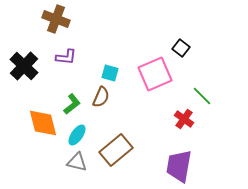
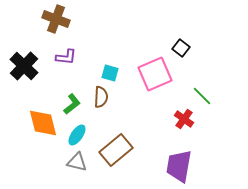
brown semicircle: rotated 20 degrees counterclockwise
